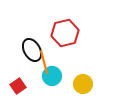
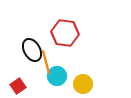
red hexagon: rotated 20 degrees clockwise
orange line: moved 2 px right
cyan circle: moved 5 px right
